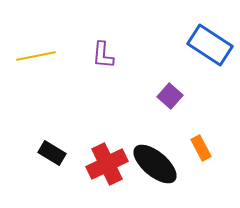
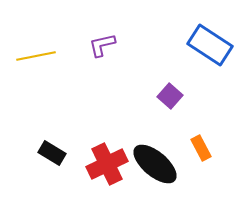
purple L-shape: moved 1 px left, 10 px up; rotated 72 degrees clockwise
